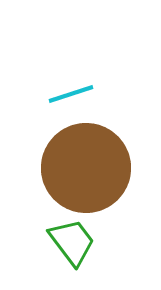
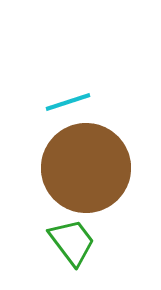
cyan line: moved 3 px left, 8 px down
